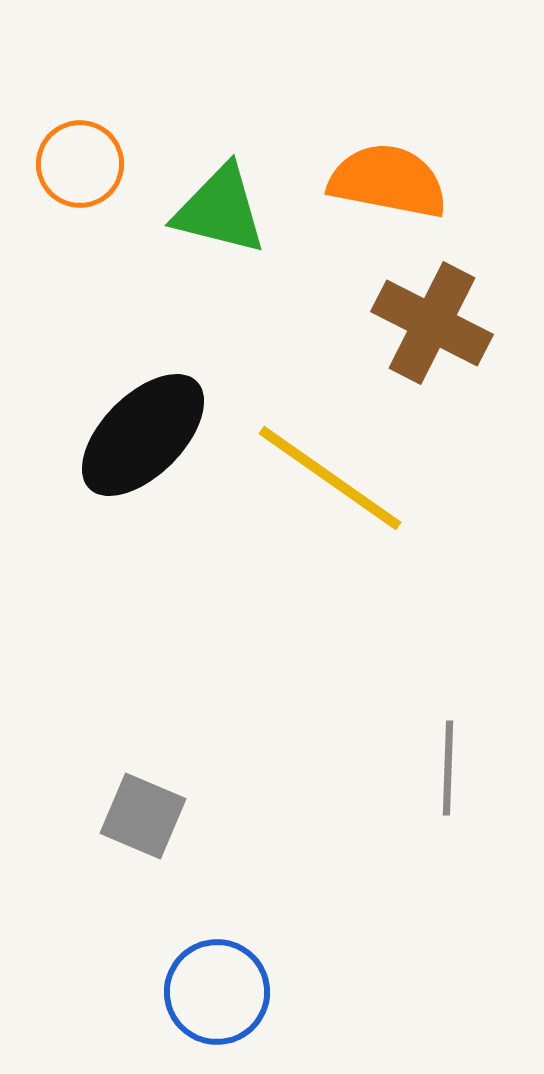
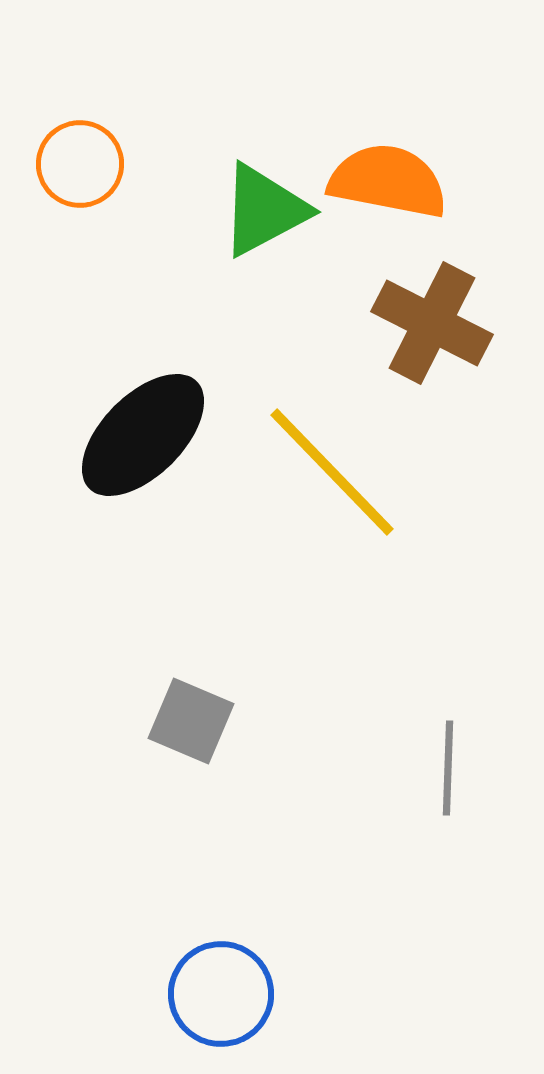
green triangle: moved 44 px right; rotated 42 degrees counterclockwise
yellow line: moved 2 px right, 6 px up; rotated 11 degrees clockwise
gray square: moved 48 px right, 95 px up
blue circle: moved 4 px right, 2 px down
